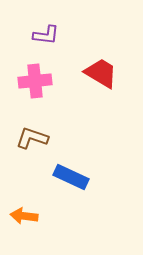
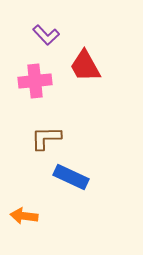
purple L-shape: rotated 40 degrees clockwise
red trapezoid: moved 16 px left, 7 px up; rotated 150 degrees counterclockwise
brown L-shape: moved 14 px right; rotated 20 degrees counterclockwise
